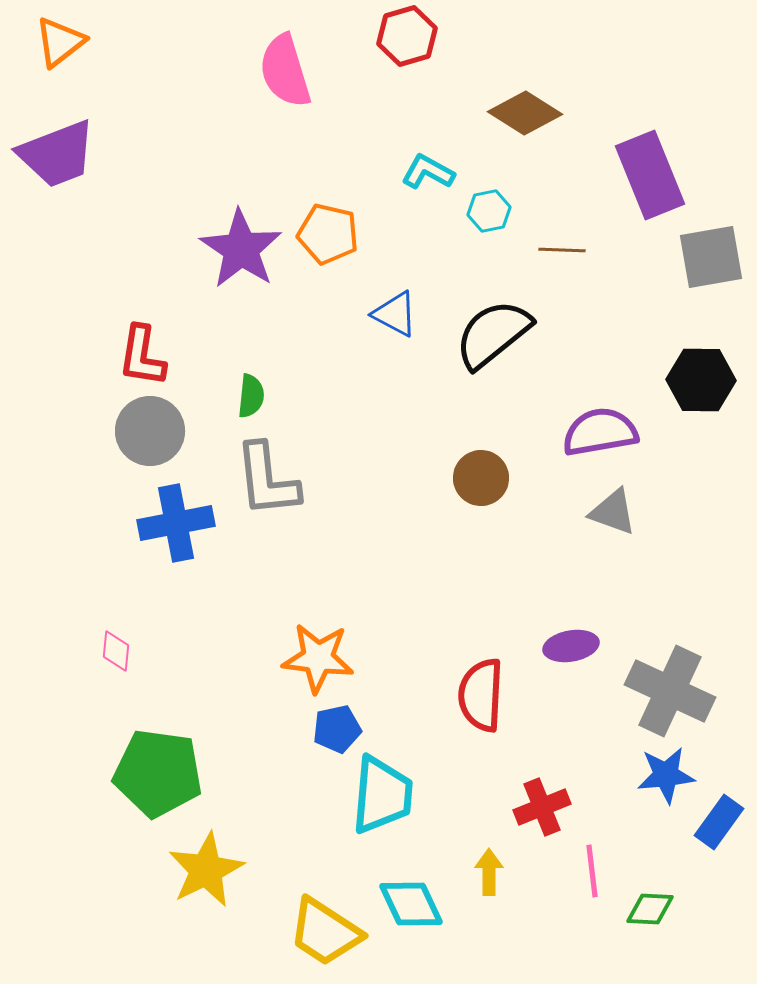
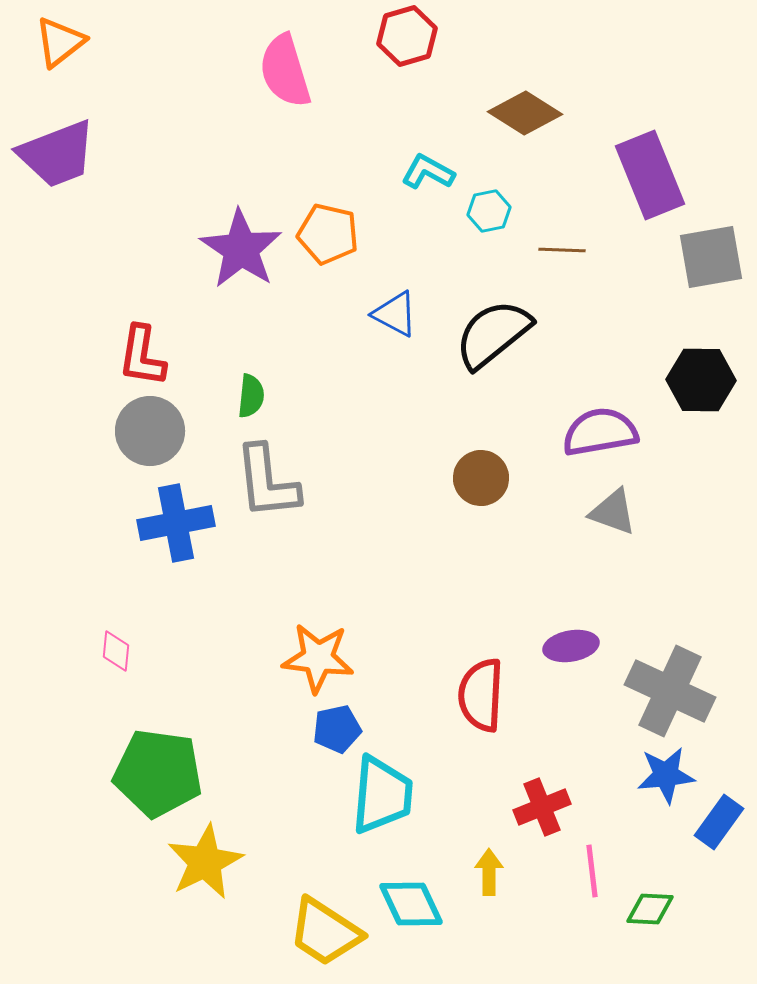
gray L-shape: moved 2 px down
yellow star: moved 1 px left, 8 px up
